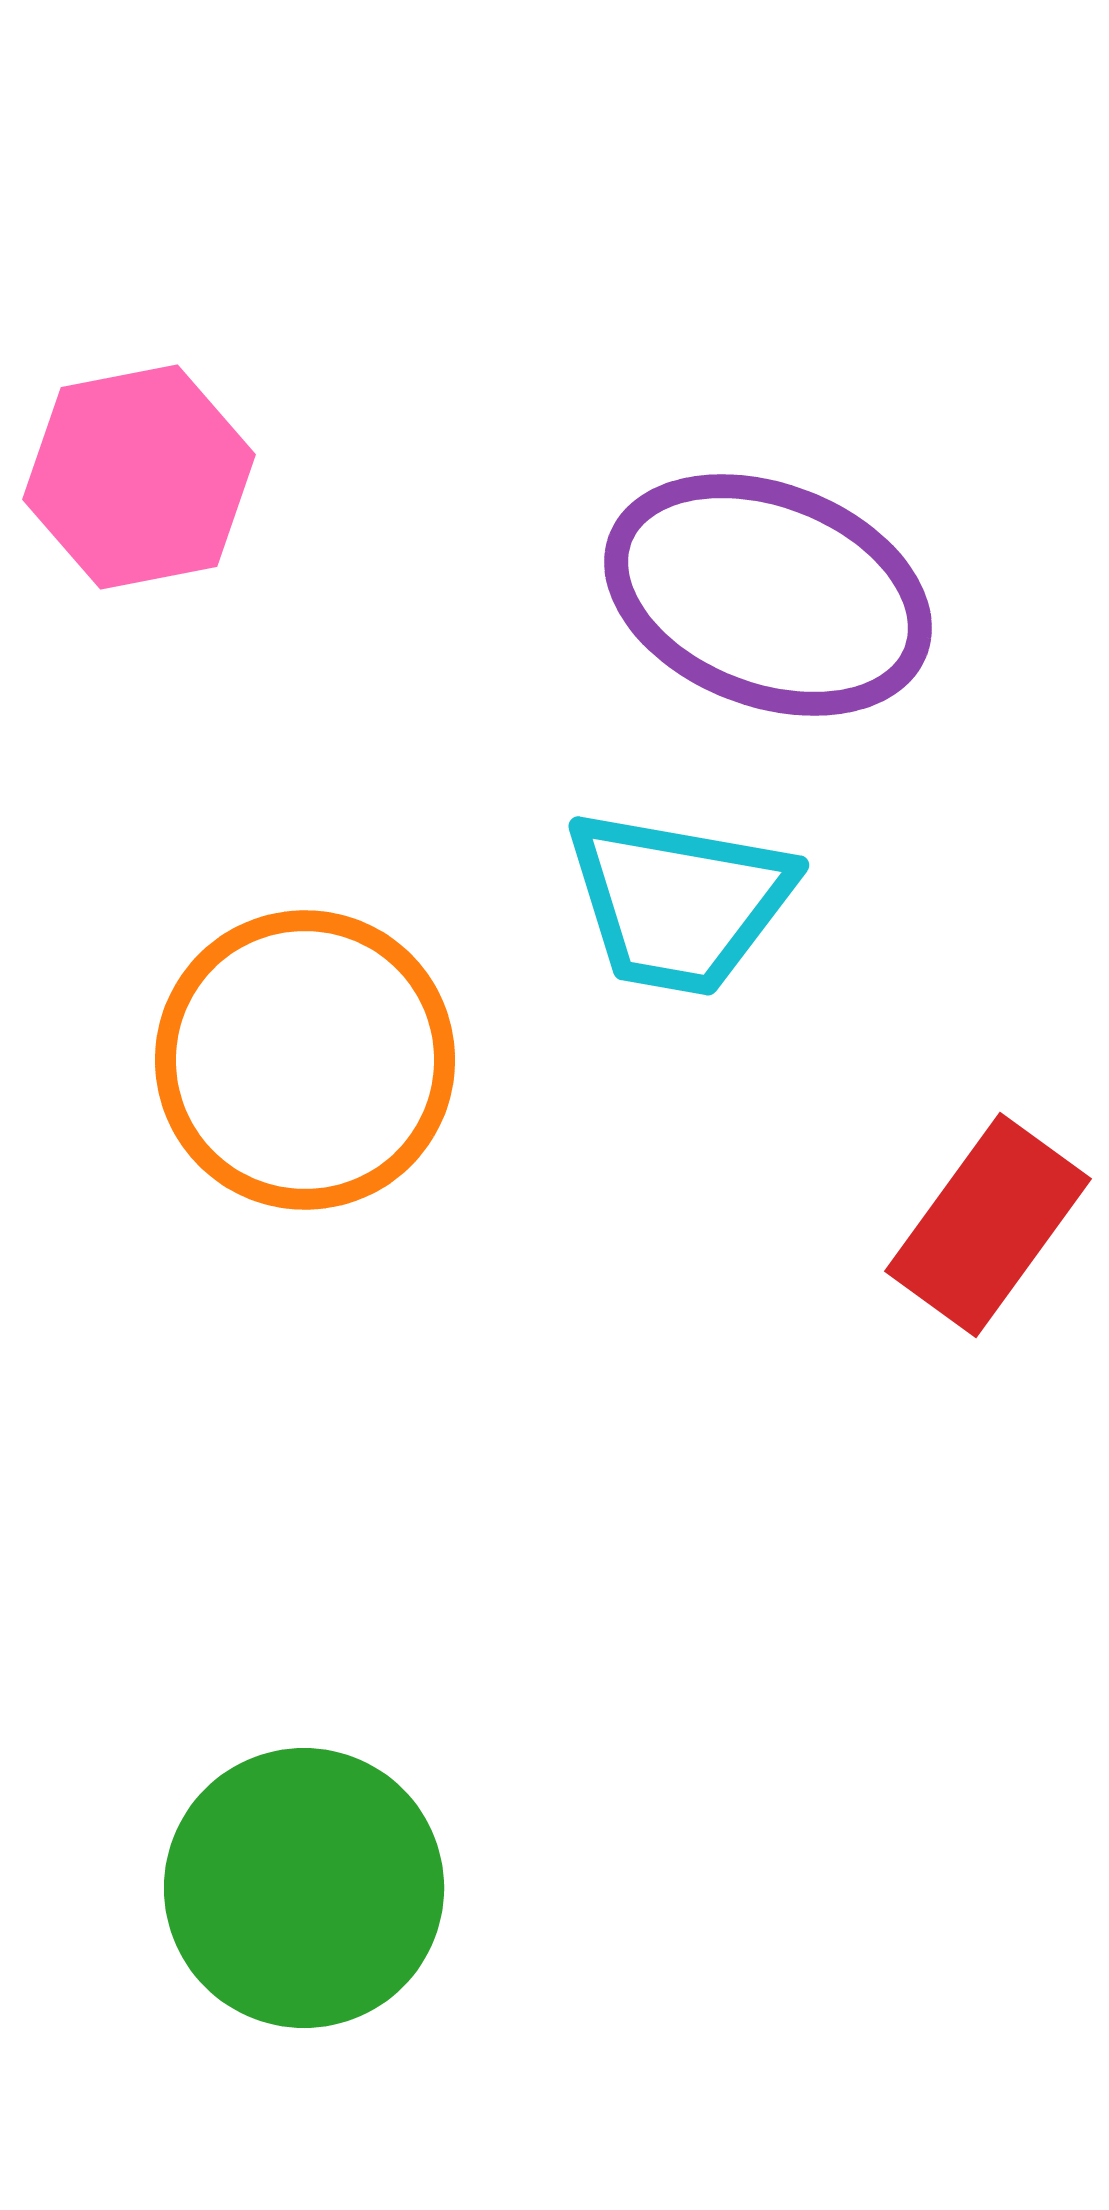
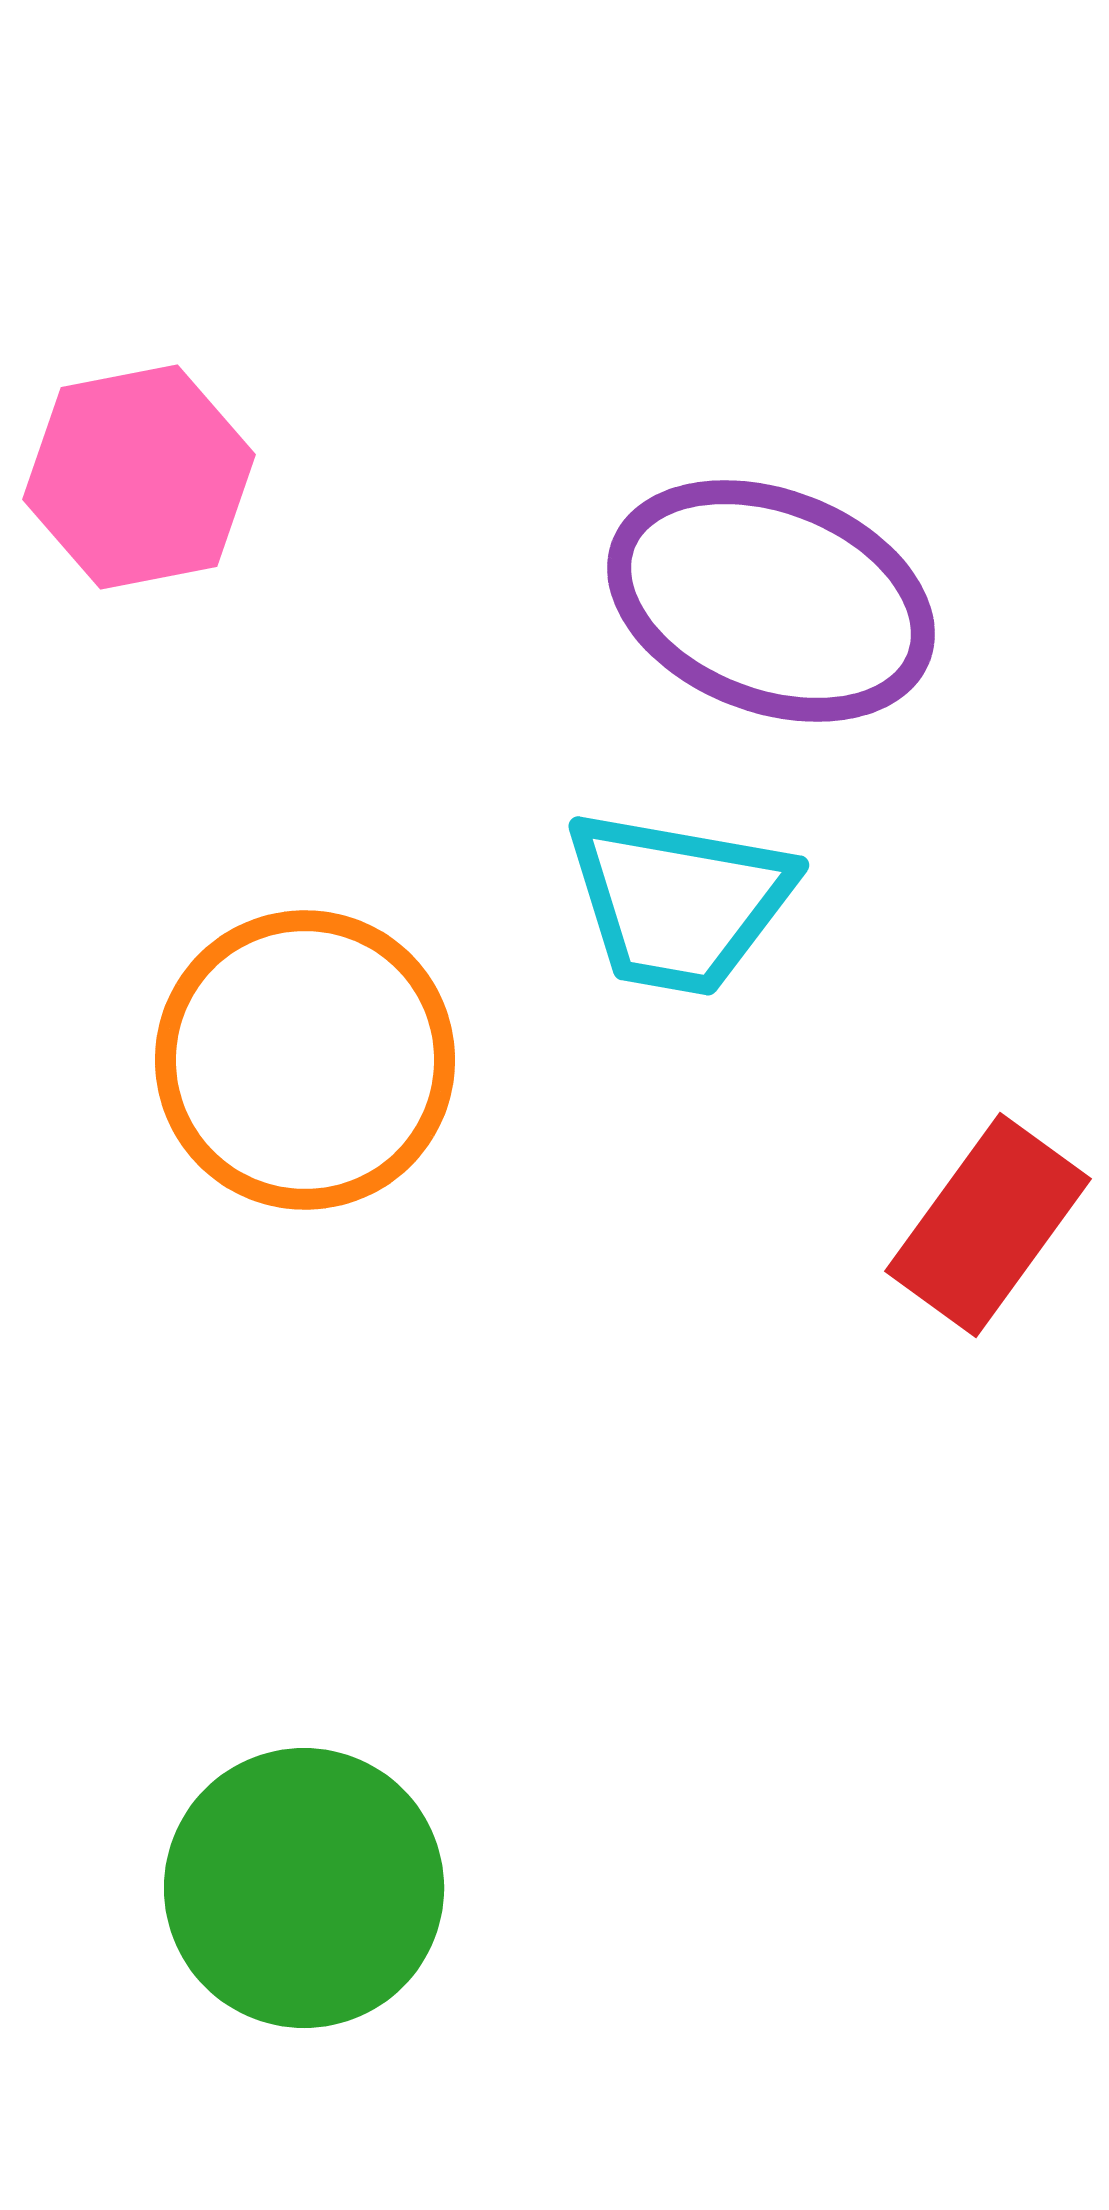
purple ellipse: moved 3 px right, 6 px down
